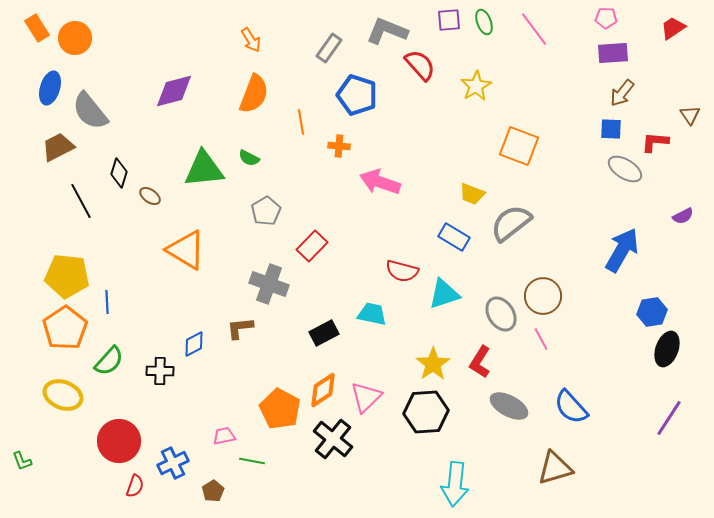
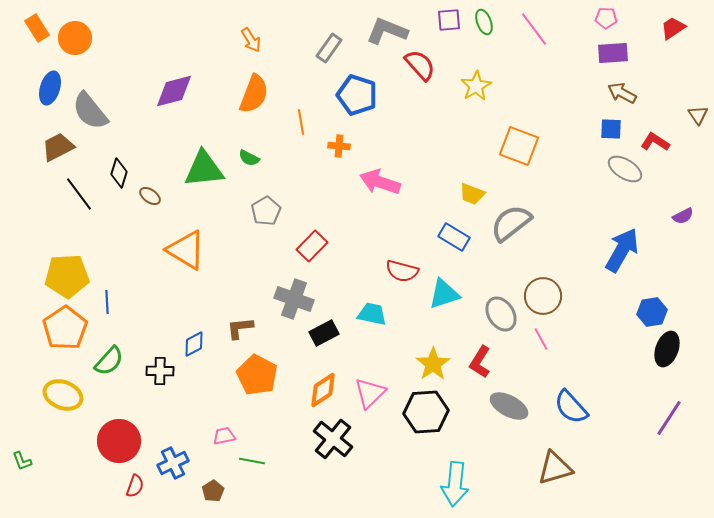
brown arrow at (622, 93): rotated 80 degrees clockwise
brown triangle at (690, 115): moved 8 px right
red L-shape at (655, 142): rotated 28 degrees clockwise
black line at (81, 201): moved 2 px left, 7 px up; rotated 9 degrees counterclockwise
yellow pentagon at (67, 276): rotated 9 degrees counterclockwise
gray cross at (269, 284): moved 25 px right, 15 px down
pink triangle at (366, 397): moved 4 px right, 4 px up
orange pentagon at (280, 409): moved 23 px left, 34 px up
